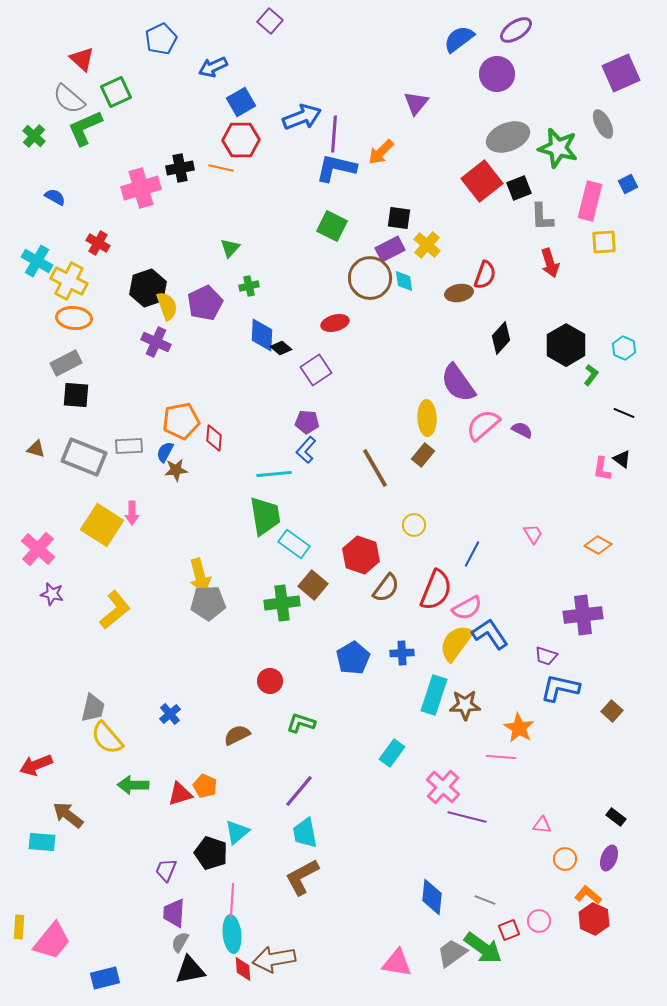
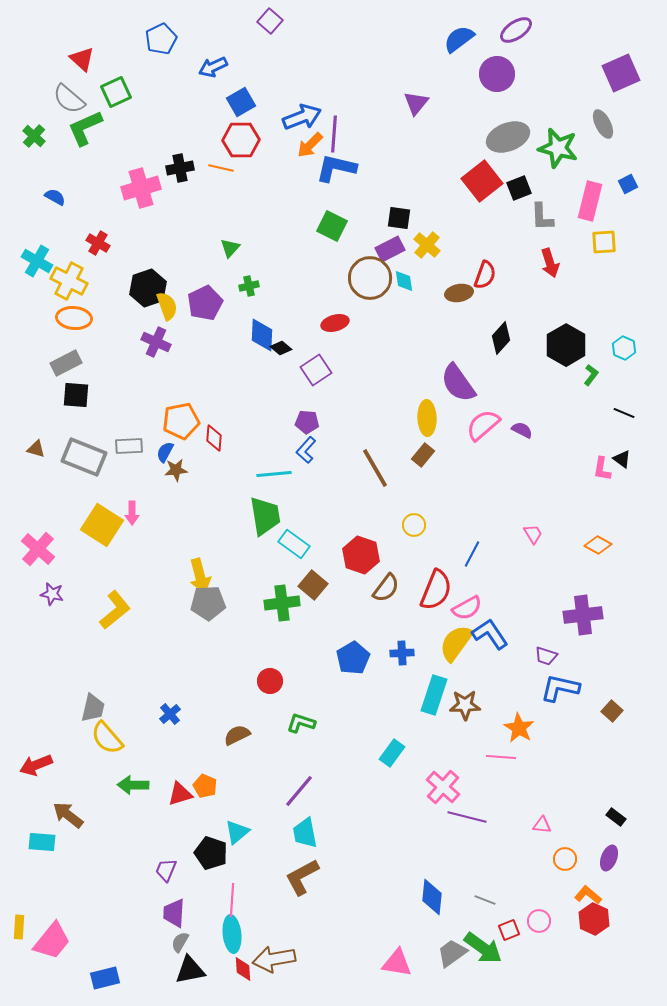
orange arrow at (381, 152): moved 71 px left, 7 px up
